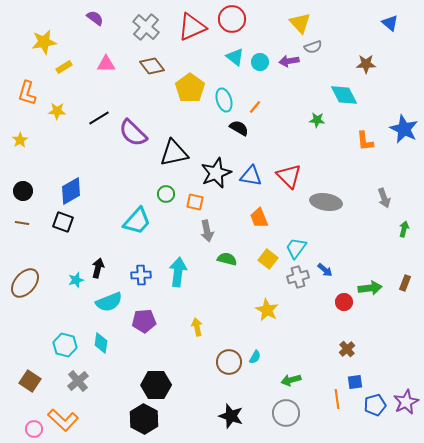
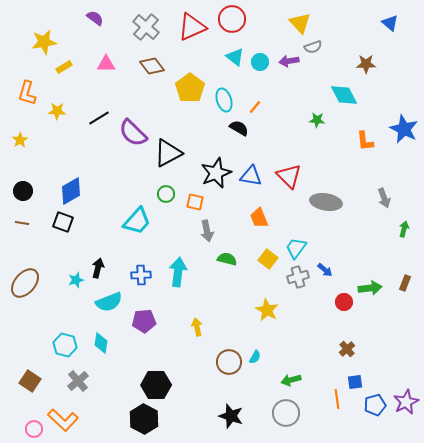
black triangle at (174, 153): moved 6 px left; rotated 16 degrees counterclockwise
